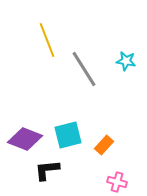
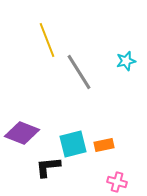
cyan star: rotated 24 degrees counterclockwise
gray line: moved 5 px left, 3 px down
cyan square: moved 5 px right, 9 px down
purple diamond: moved 3 px left, 6 px up
orange rectangle: rotated 36 degrees clockwise
black L-shape: moved 1 px right, 3 px up
